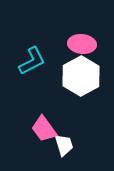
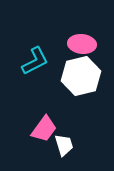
cyan L-shape: moved 3 px right
white hexagon: rotated 15 degrees clockwise
pink trapezoid: rotated 108 degrees counterclockwise
